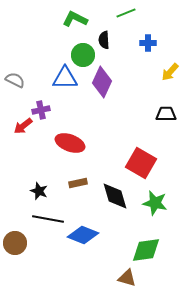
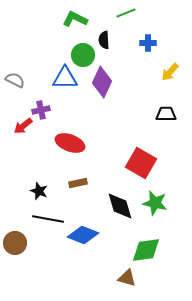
black diamond: moved 5 px right, 10 px down
